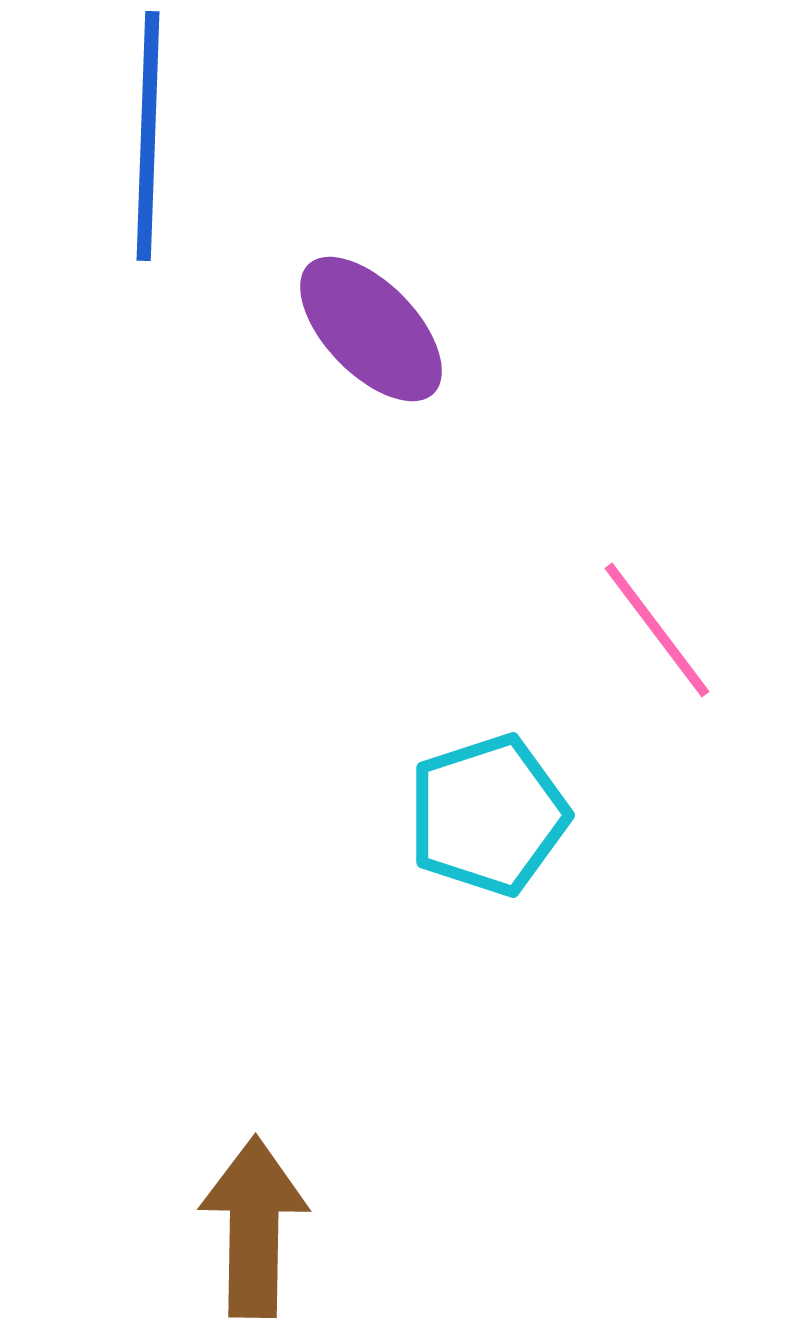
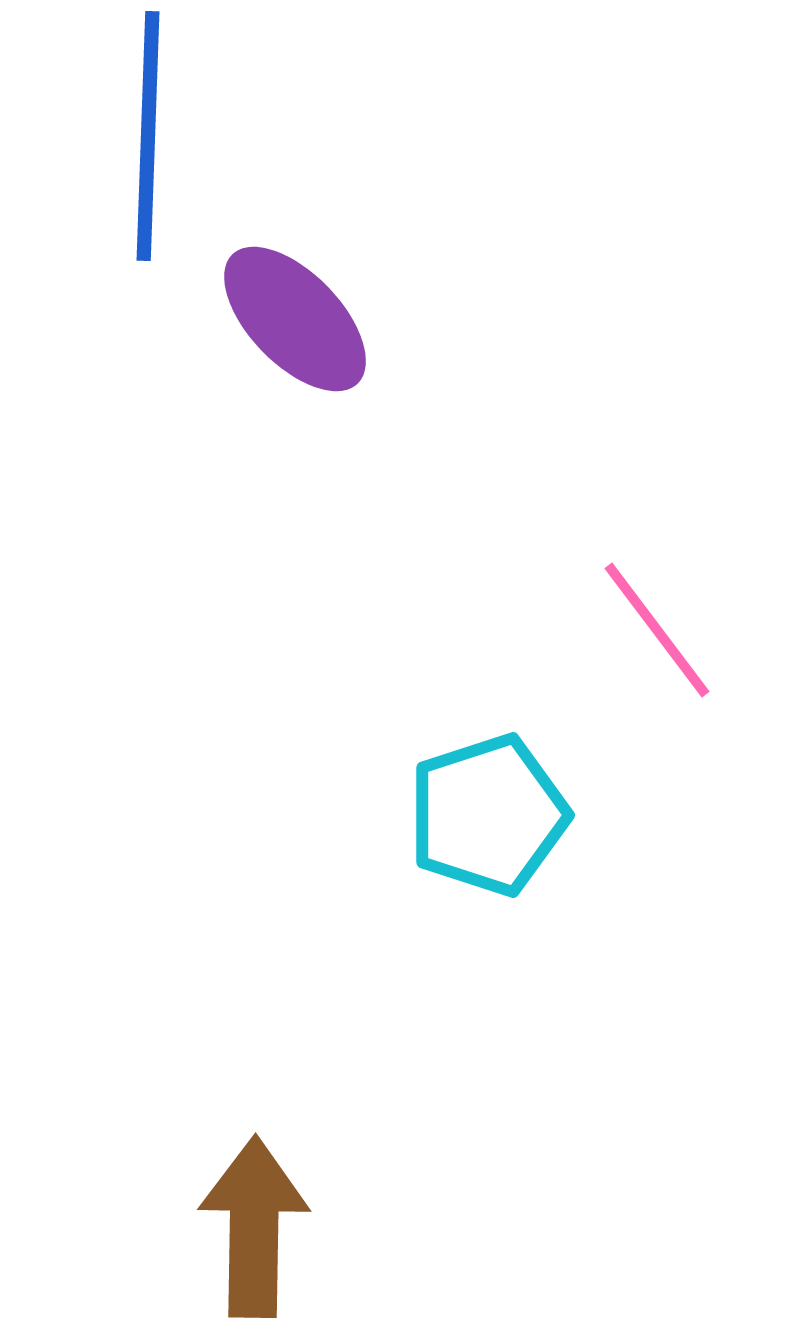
purple ellipse: moved 76 px left, 10 px up
